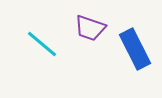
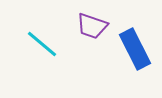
purple trapezoid: moved 2 px right, 2 px up
